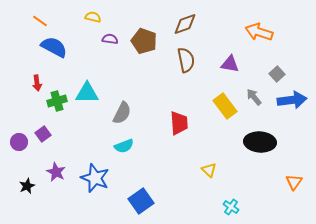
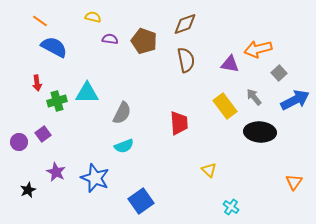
orange arrow: moved 1 px left, 17 px down; rotated 32 degrees counterclockwise
gray square: moved 2 px right, 1 px up
blue arrow: moved 3 px right; rotated 20 degrees counterclockwise
black ellipse: moved 10 px up
black star: moved 1 px right, 4 px down
